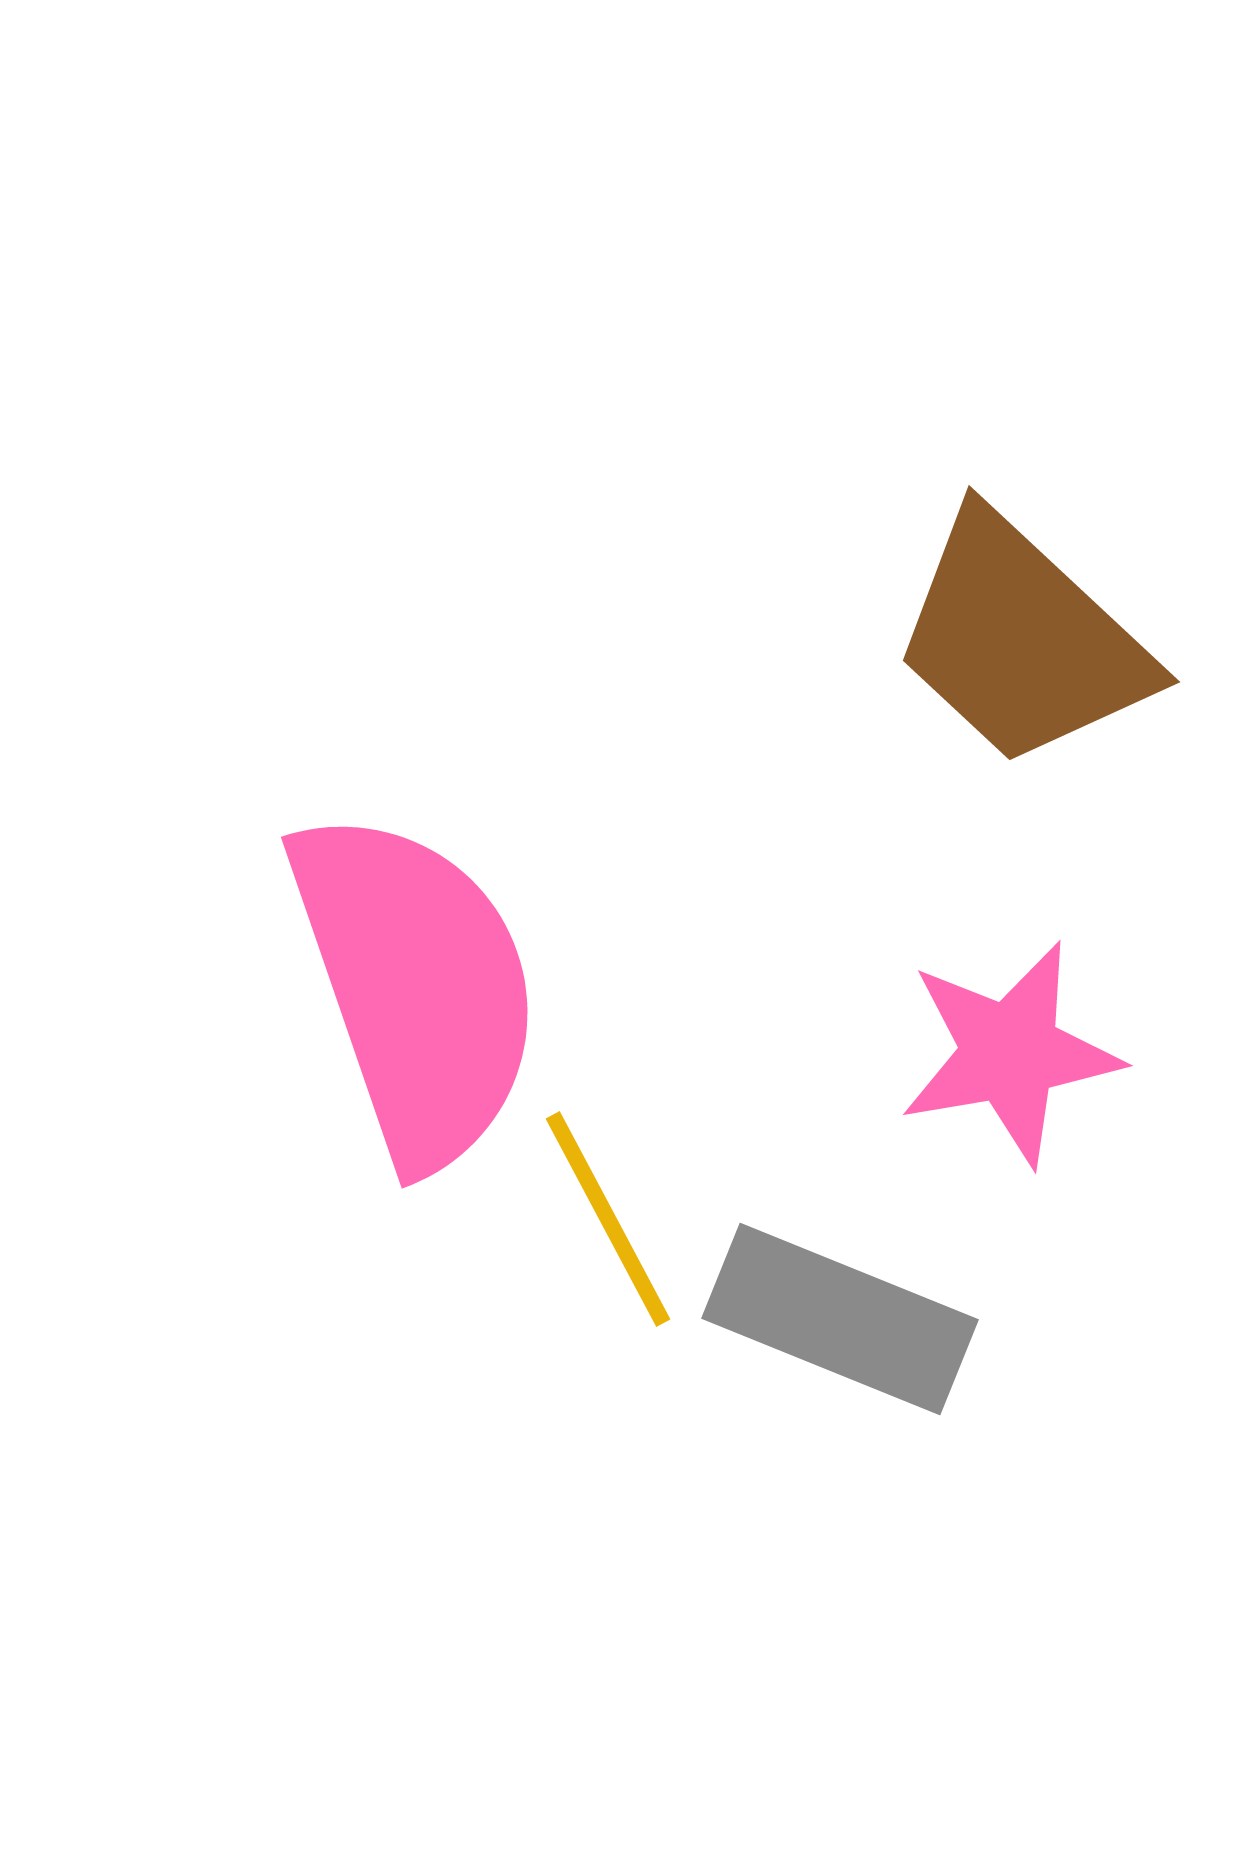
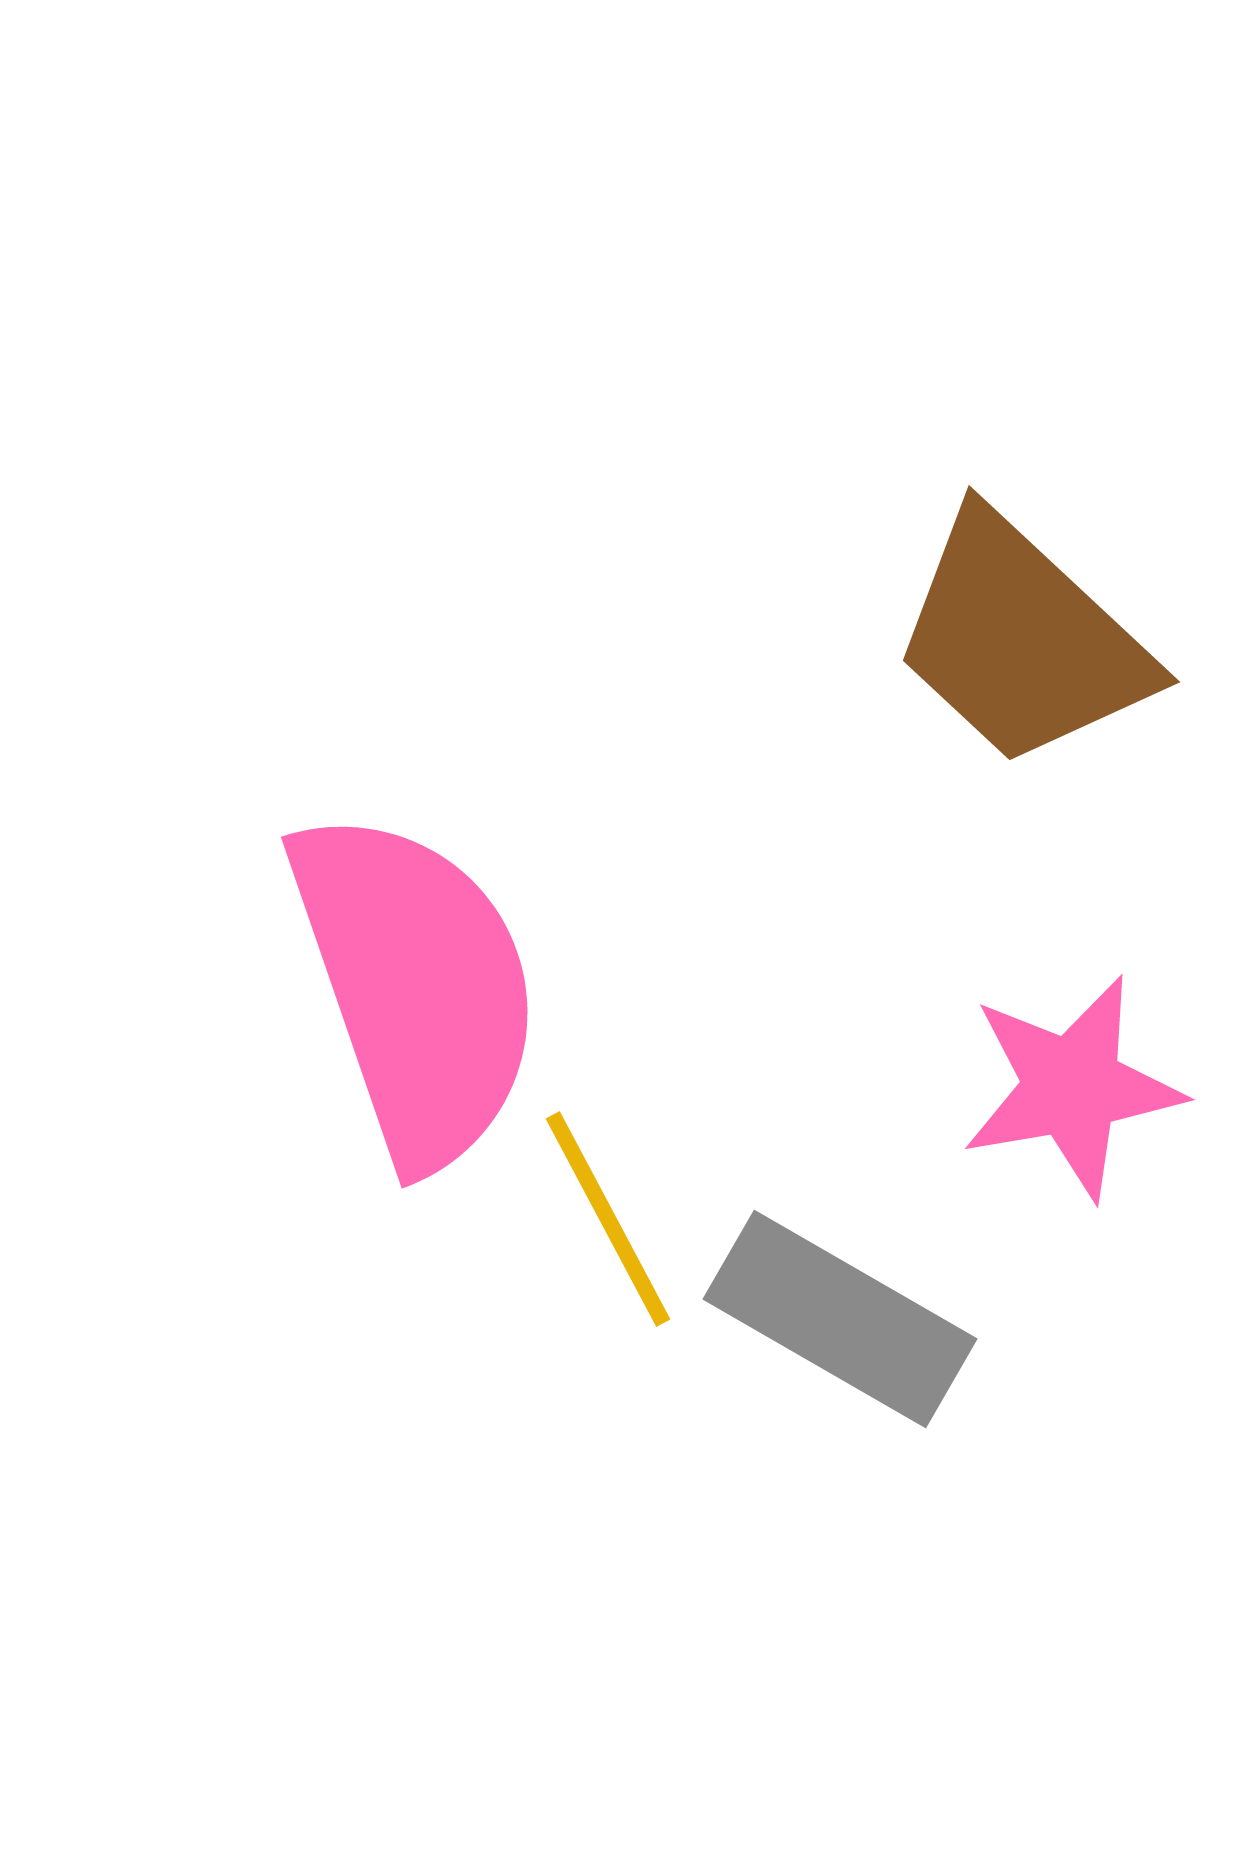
pink star: moved 62 px right, 34 px down
gray rectangle: rotated 8 degrees clockwise
